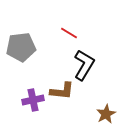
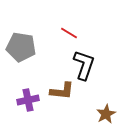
gray pentagon: rotated 16 degrees clockwise
black L-shape: rotated 12 degrees counterclockwise
purple cross: moved 5 px left
